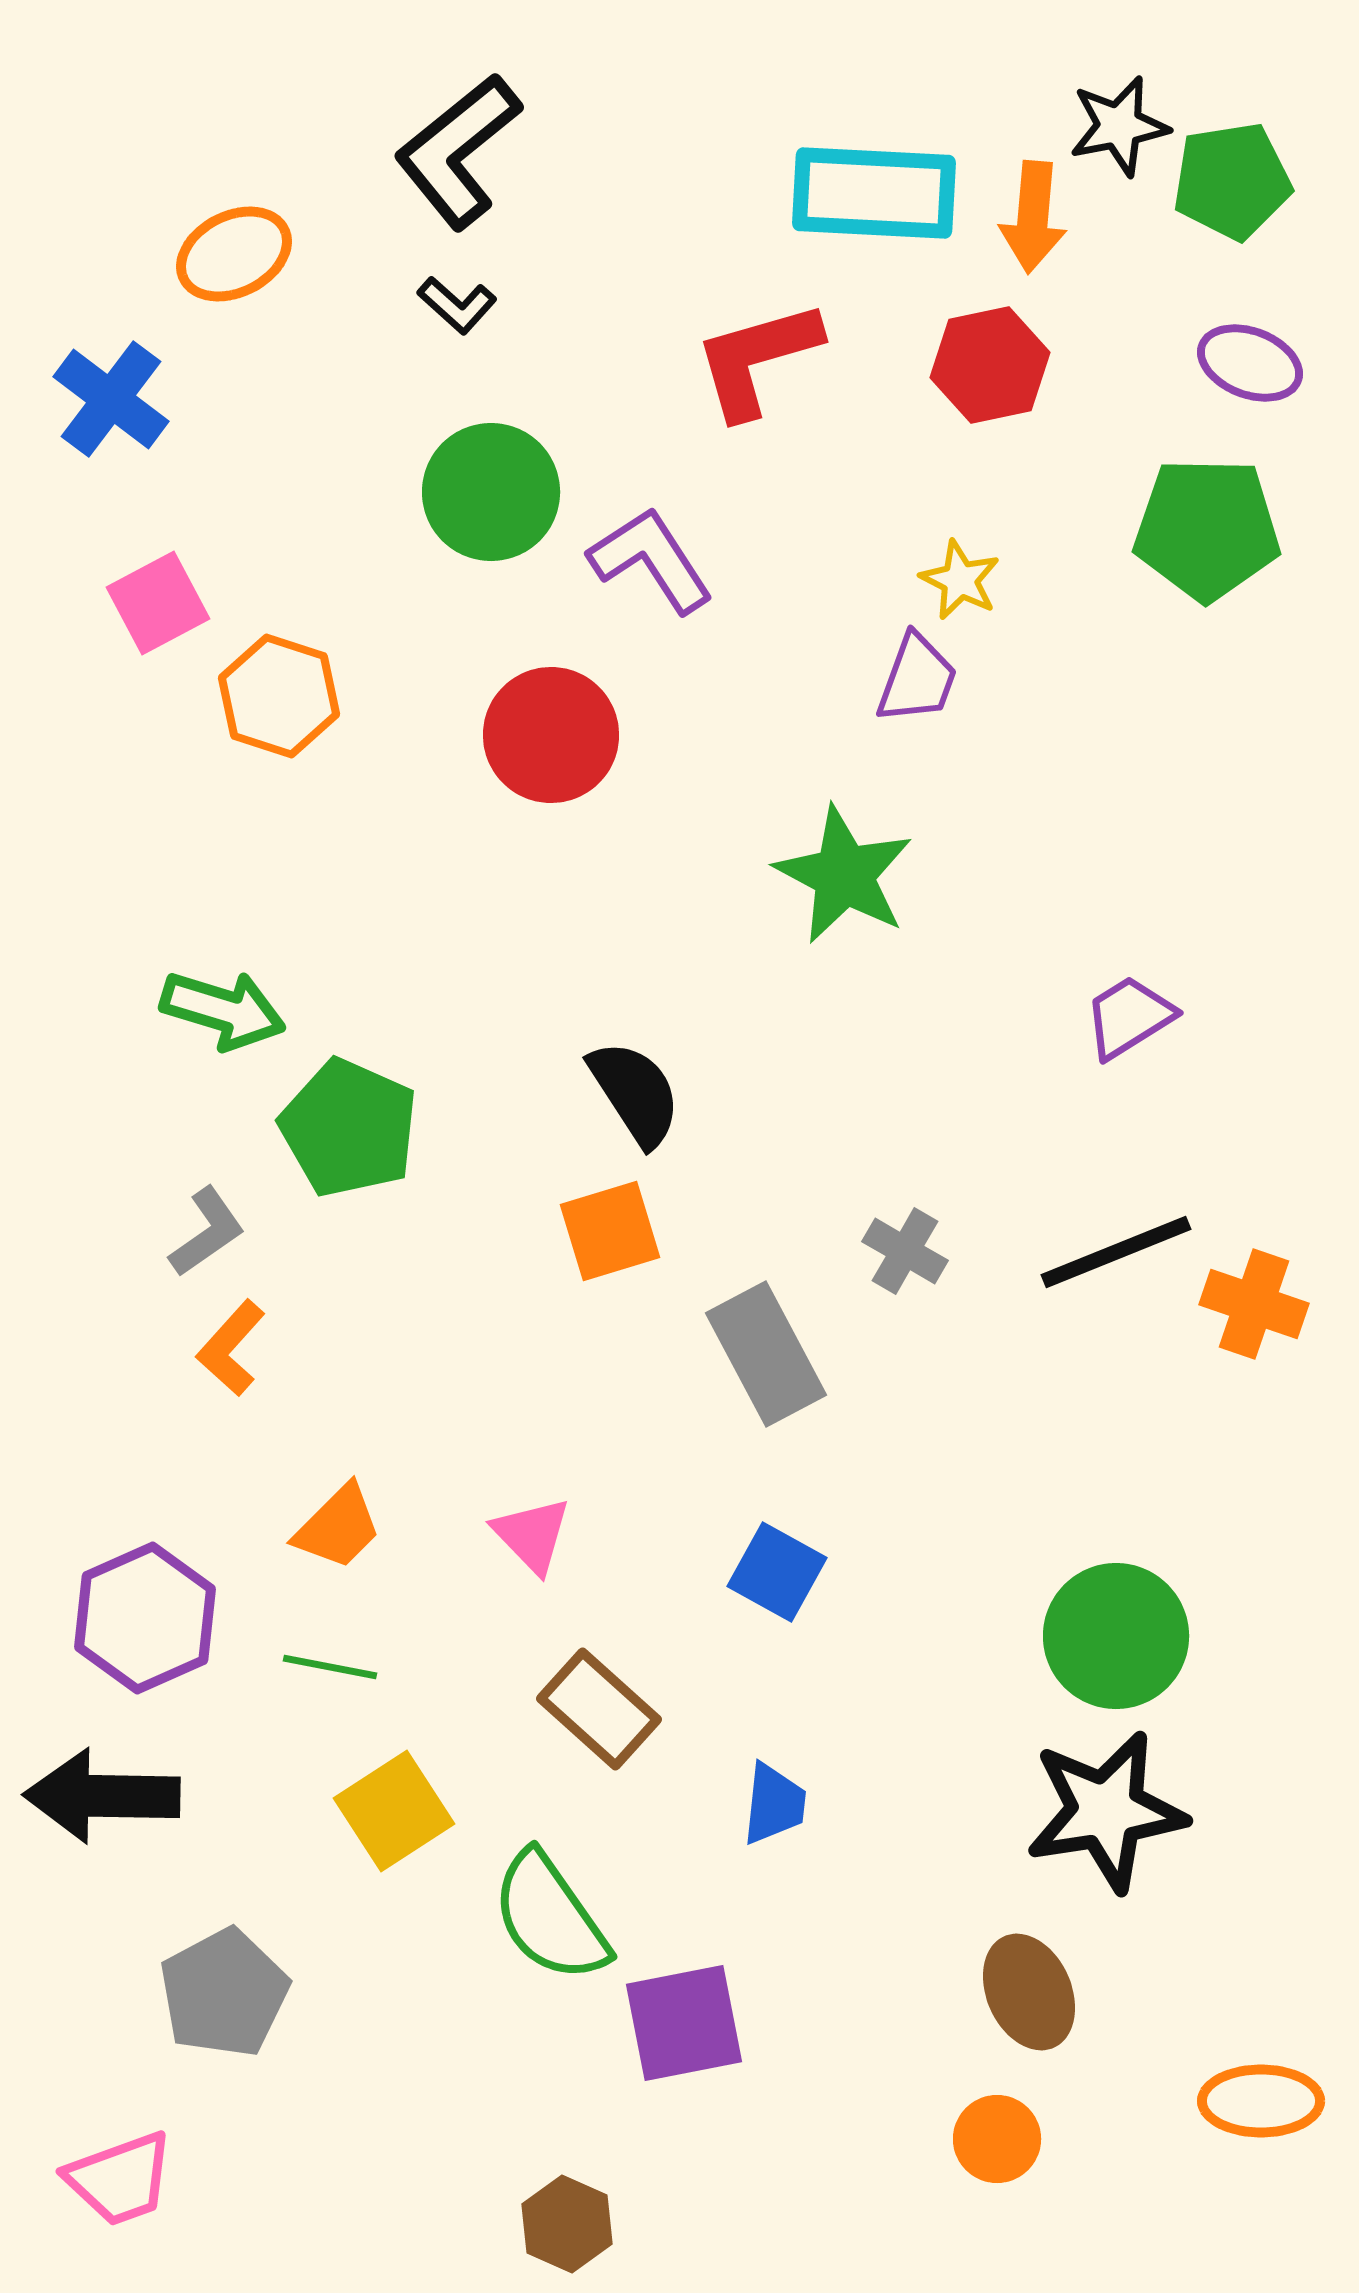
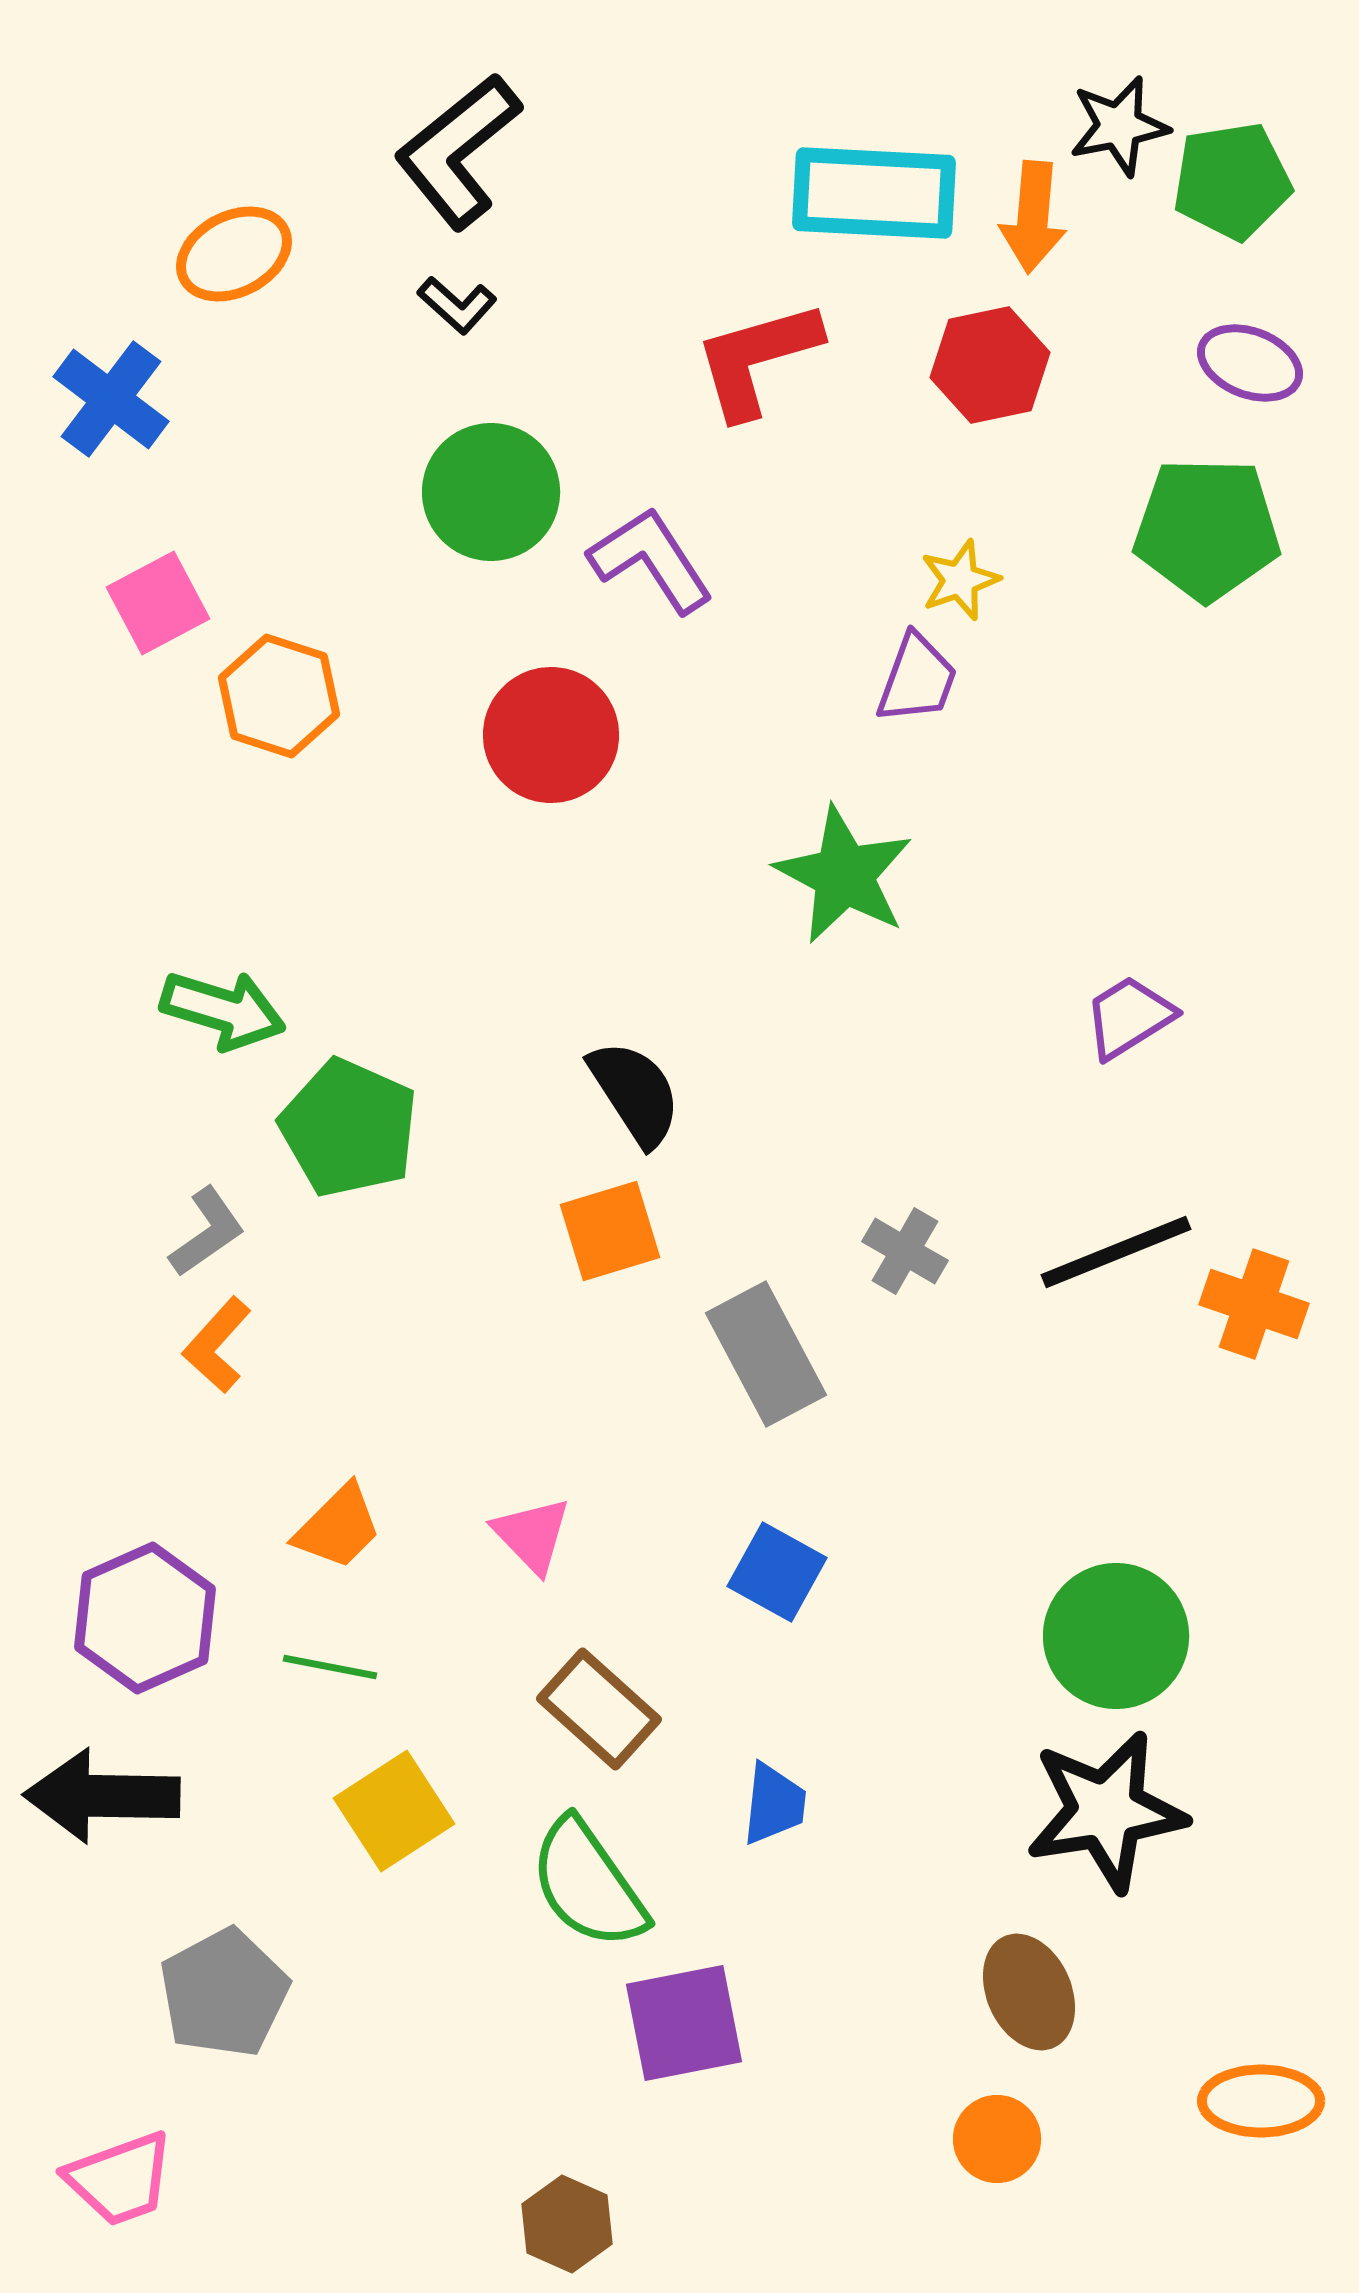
yellow star at (960, 580): rotated 26 degrees clockwise
orange L-shape at (231, 1348): moved 14 px left, 3 px up
green semicircle at (550, 1917): moved 38 px right, 33 px up
